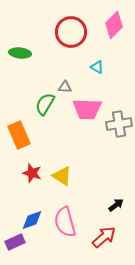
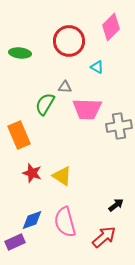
pink diamond: moved 3 px left, 2 px down
red circle: moved 2 px left, 9 px down
gray cross: moved 2 px down
